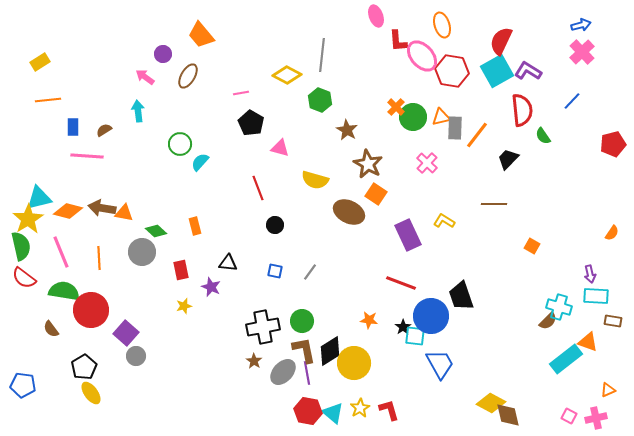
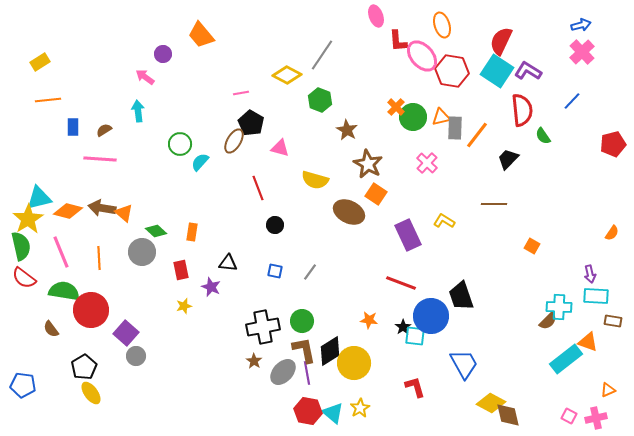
gray line at (322, 55): rotated 28 degrees clockwise
cyan square at (497, 71): rotated 28 degrees counterclockwise
brown ellipse at (188, 76): moved 46 px right, 65 px down
pink line at (87, 156): moved 13 px right, 3 px down
orange triangle at (124, 213): rotated 30 degrees clockwise
orange rectangle at (195, 226): moved 3 px left, 6 px down; rotated 24 degrees clockwise
cyan cross at (559, 307): rotated 15 degrees counterclockwise
blue trapezoid at (440, 364): moved 24 px right
red L-shape at (389, 410): moved 26 px right, 23 px up
